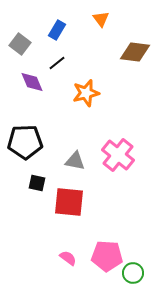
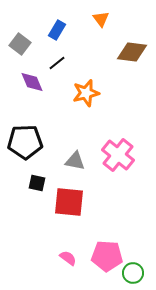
brown diamond: moved 3 px left
